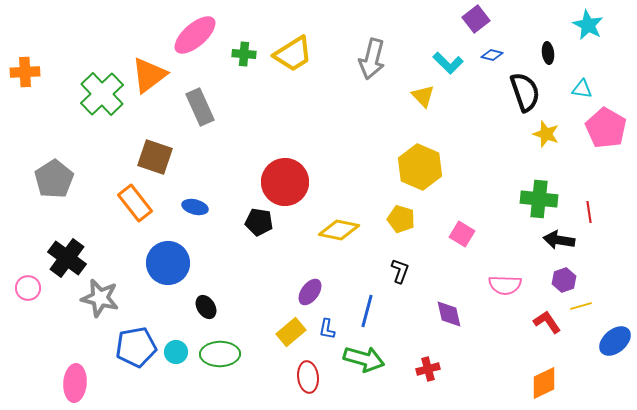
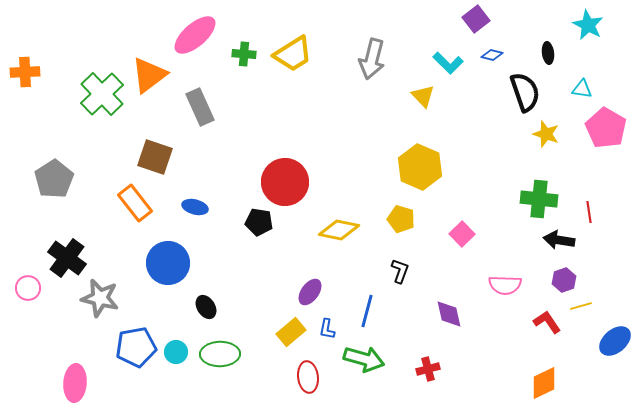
pink square at (462, 234): rotated 15 degrees clockwise
